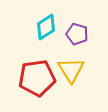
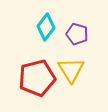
cyan diamond: rotated 20 degrees counterclockwise
red pentagon: rotated 6 degrees counterclockwise
